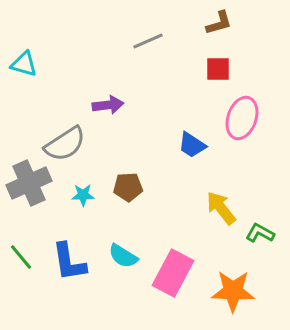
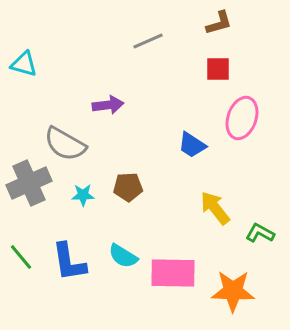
gray semicircle: rotated 63 degrees clockwise
yellow arrow: moved 6 px left
pink rectangle: rotated 63 degrees clockwise
